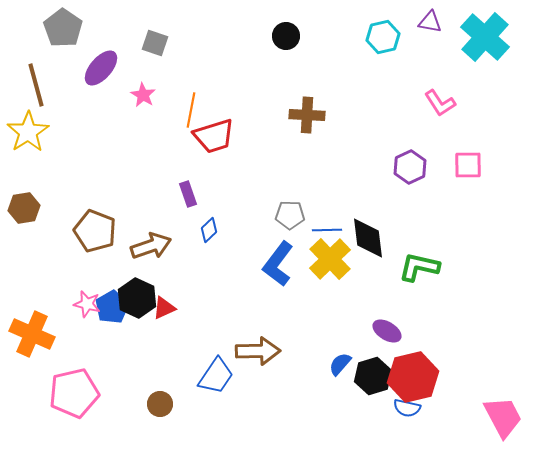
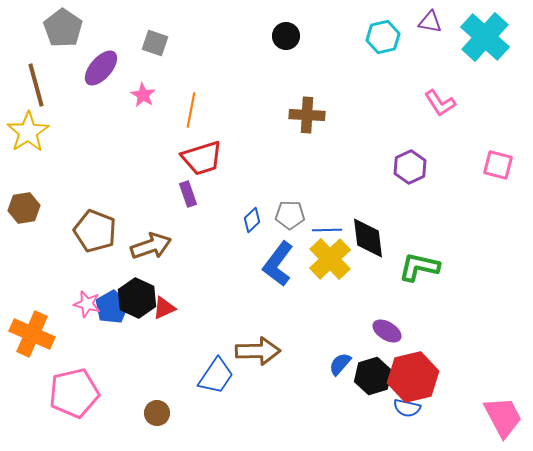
red trapezoid at (214, 136): moved 12 px left, 22 px down
pink square at (468, 165): moved 30 px right; rotated 16 degrees clockwise
blue diamond at (209, 230): moved 43 px right, 10 px up
brown circle at (160, 404): moved 3 px left, 9 px down
